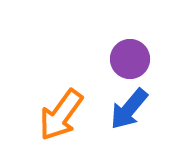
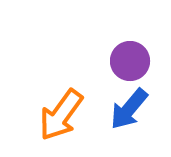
purple circle: moved 2 px down
